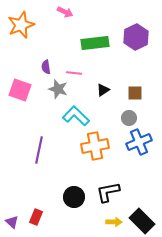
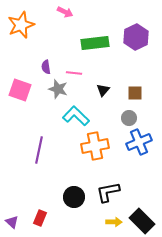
black triangle: rotated 16 degrees counterclockwise
red rectangle: moved 4 px right, 1 px down
